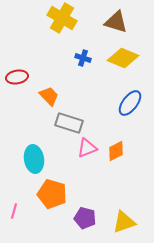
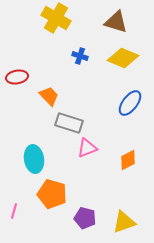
yellow cross: moved 6 px left
blue cross: moved 3 px left, 2 px up
orange diamond: moved 12 px right, 9 px down
